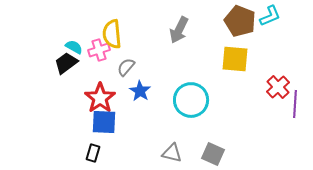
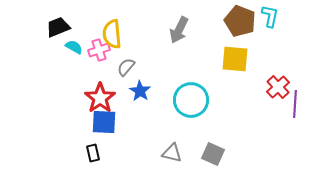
cyan L-shape: rotated 55 degrees counterclockwise
black trapezoid: moved 8 px left, 36 px up; rotated 15 degrees clockwise
black rectangle: rotated 30 degrees counterclockwise
